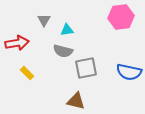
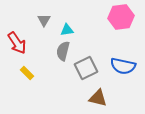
red arrow: rotated 65 degrees clockwise
gray semicircle: rotated 90 degrees clockwise
gray square: rotated 15 degrees counterclockwise
blue semicircle: moved 6 px left, 6 px up
brown triangle: moved 22 px right, 3 px up
